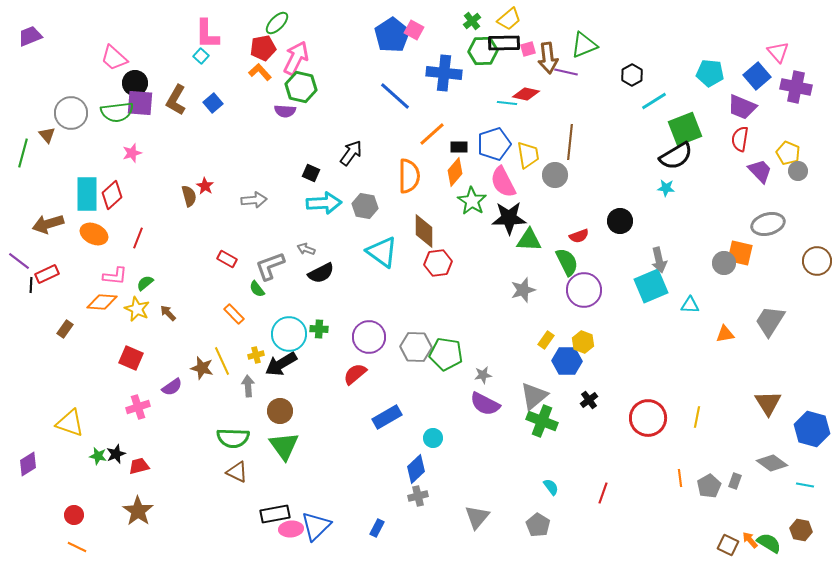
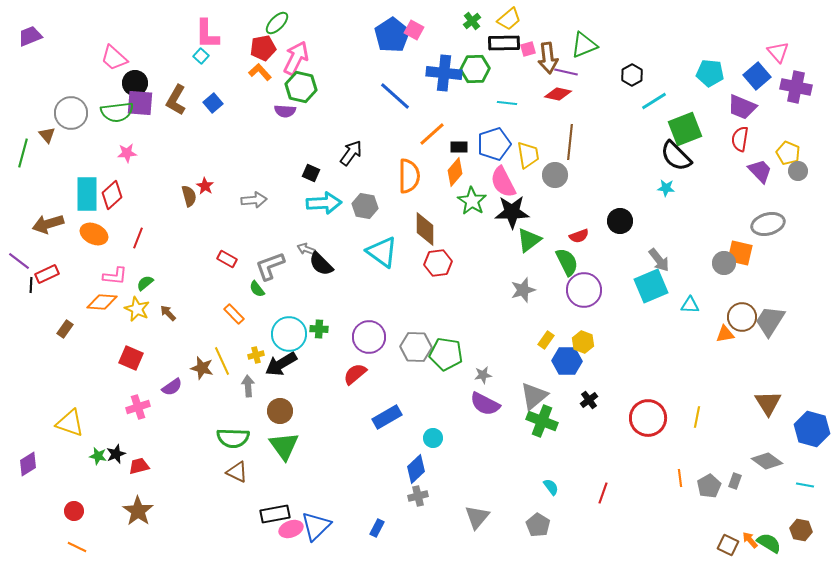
green hexagon at (483, 51): moved 8 px left, 18 px down
red diamond at (526, 94): moved 32 px right
pink star at (132, 153): moved 5 px left; rotated 12 degrees clockwise
black semicircle at (676, 156): rotated 76 degrees clockwise
black star at (509, 218): moved 3 px right, 6 px up
brown diamond at (424, 231): moved 1 px right, 2 px up
green triangle at (529, 240): rotated 40 degrees counterclockwise
gray arrow at (659, 260): rotated 25 degrees counterclockwise
brown circle at (817, 261): moved 75 px left, 56 px down
black semicircle at (321, 273): moved 9 px up; rotated 72 degrees clockwise
gray diamond at (772, 463): moved 5 px left, 2 px up
red circle at (74, 515): moved 4 px up
pink ellipse at (291, 529): rotated 15 degrees counterclockwise
